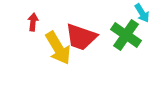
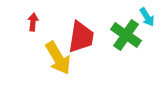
cyan arrow: moved 5 px right, 4 px down
red trapezoid: rotated 100 degrees counterclockwise
yellow arrow: moved 10 px down
